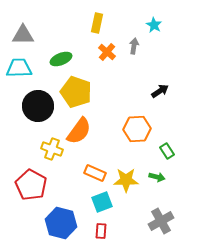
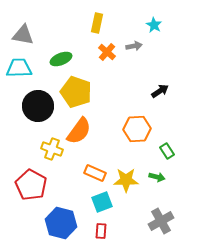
gray triangle: rotated 10 degrees clockwise
gray arrow: rotated 70 degrees clockwise
